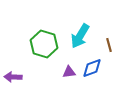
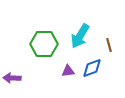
green hexagon: rotated 16 degrees counterclockwise
purple triangle: moved 1 px left, 1 px up
purple arrow: moved 1 px left, 1 px down
